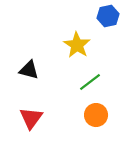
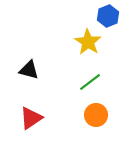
blue hexagon: rotated 10 degrees counterclockwise
yellow star: moved 11 px right, 3 px up
red triangle: rotated 20 degrees clockwise
